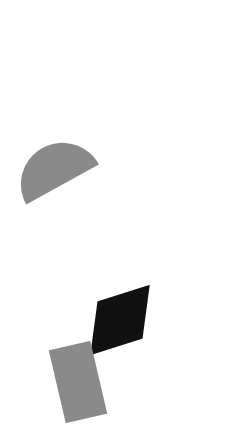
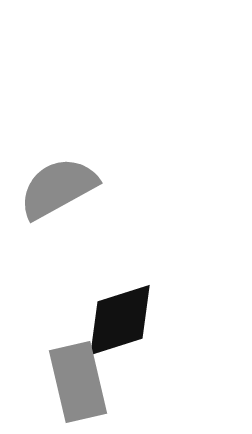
gray semicircle: moved 4 px right, 19 px down
